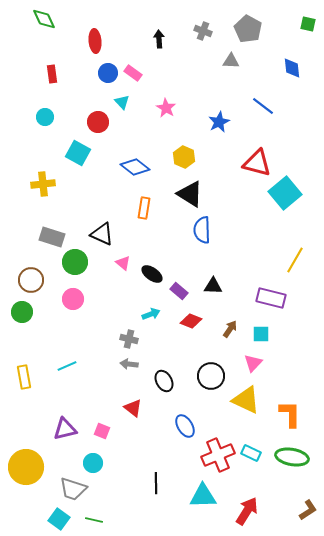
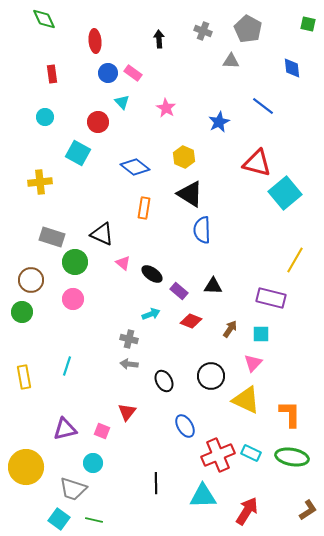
yellow cross at (43, 184): moved 3 px left, 2 px up
cyan line at (67, 366): rotated 48 degrees counterclockwise
red triangle at (133, 408): moved 6 px left, 4 px down; rotated 30 degrees clockwise
